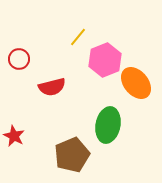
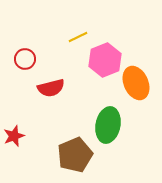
yellow line: rotated 24 degrees clockwise
red circle: moved 6 px right
orange ellipse: rotated 16 degrees clockwise
red semicircle: moved 1 px left, 1 px down
red star: rotated 25 degrees clockwise
brown pentagon: moved 3 px right
